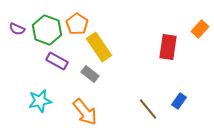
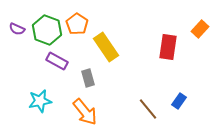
yellow rectangle: moved 7 px right
gray rectangle: moved 2 px left, 4 px down; rotated 36 degrees clockwise
